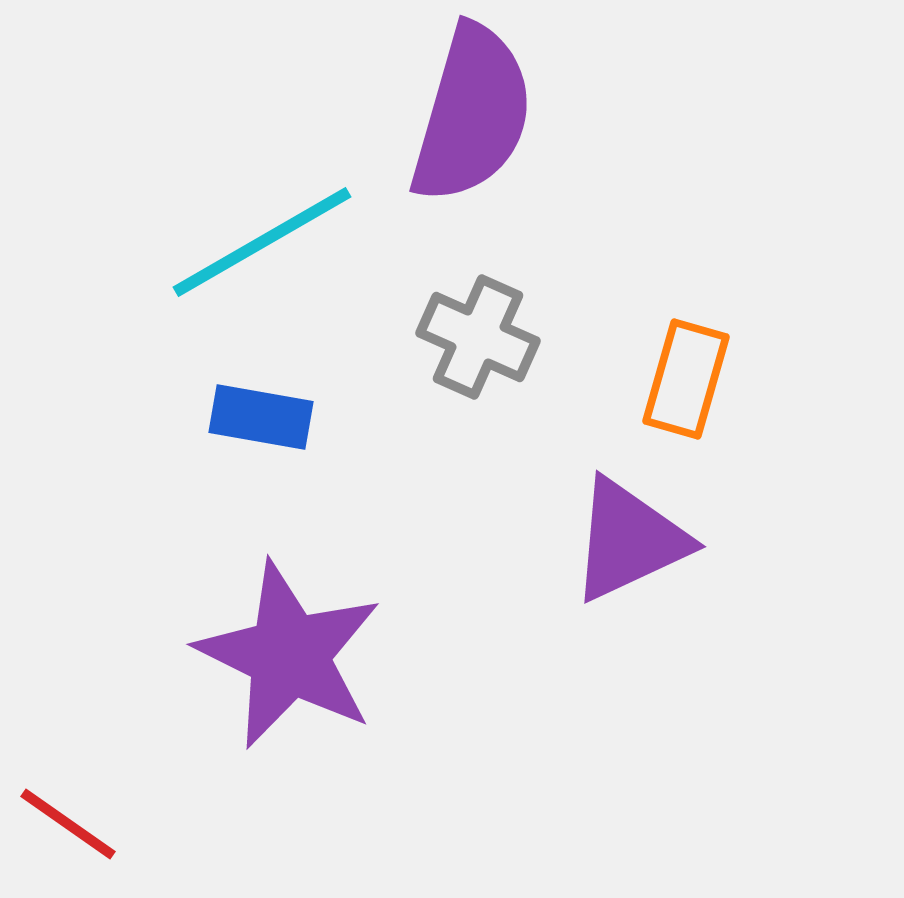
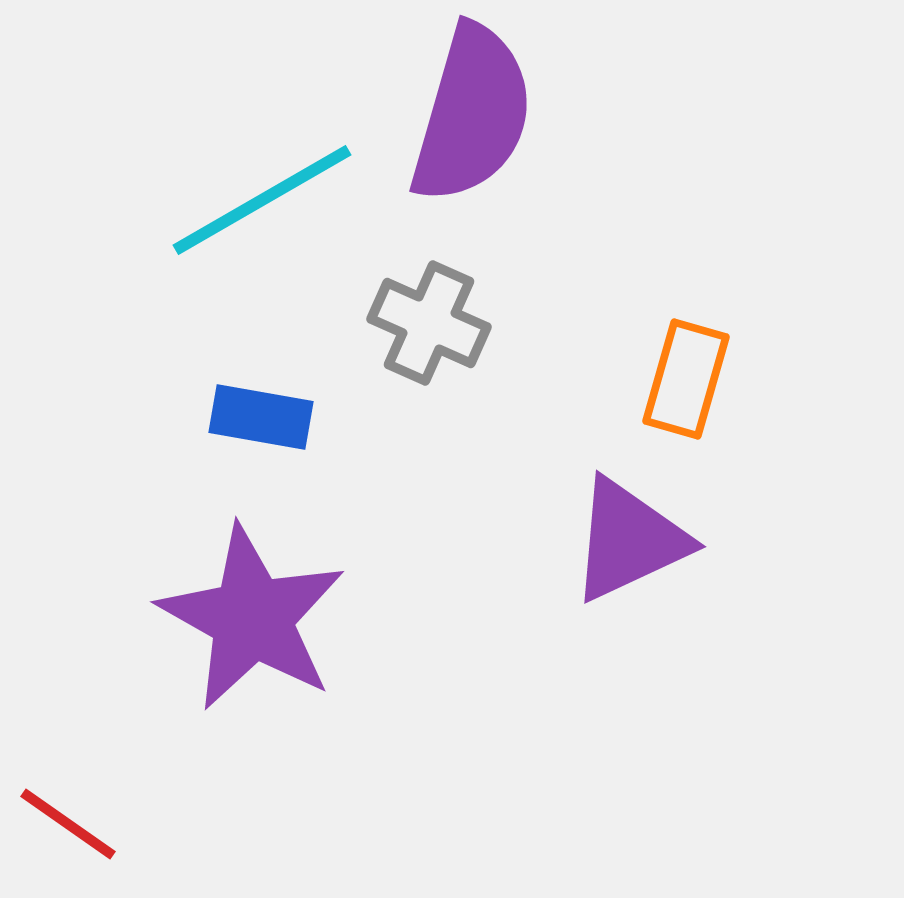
cyan line: moved 42 px up
gray cross: moved 49 px left, 14 px up
purple star: moved 37 px left, 37 px up; rotated 3 degrees clockwise
